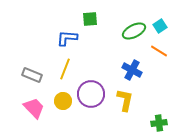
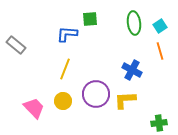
green ellipse: moved 8 px up; rotated 70 degrees counterclockwise
blue L-shape: moved 4 px up
orange line: moved 1 px right; rotated 42 degrees clockwise
gray rectangle: moved 16 px left, 30 px up; rotated 18 degrees clockwise
purple circle: moved 5 px right
yellow L-shape: rotated 105 degrees counterclockwise
